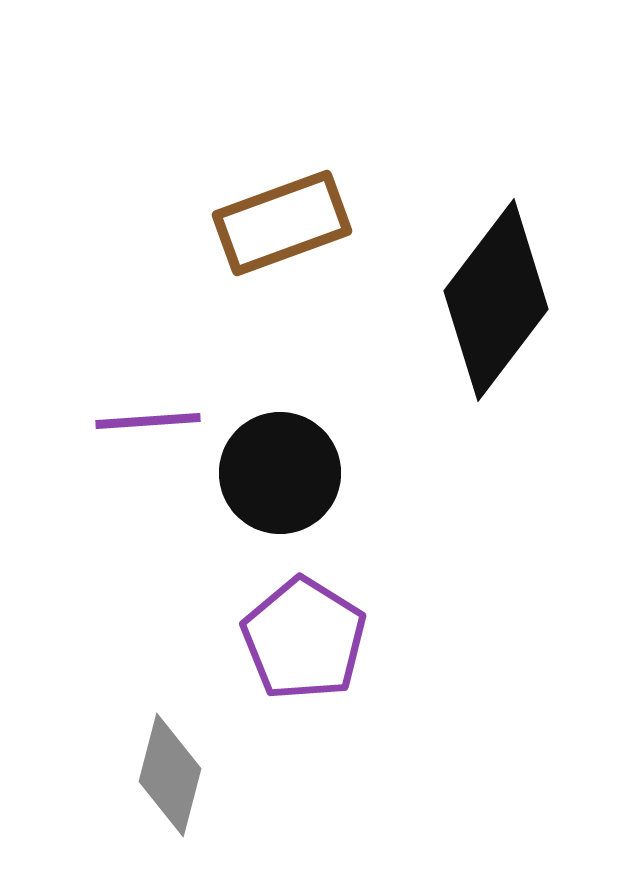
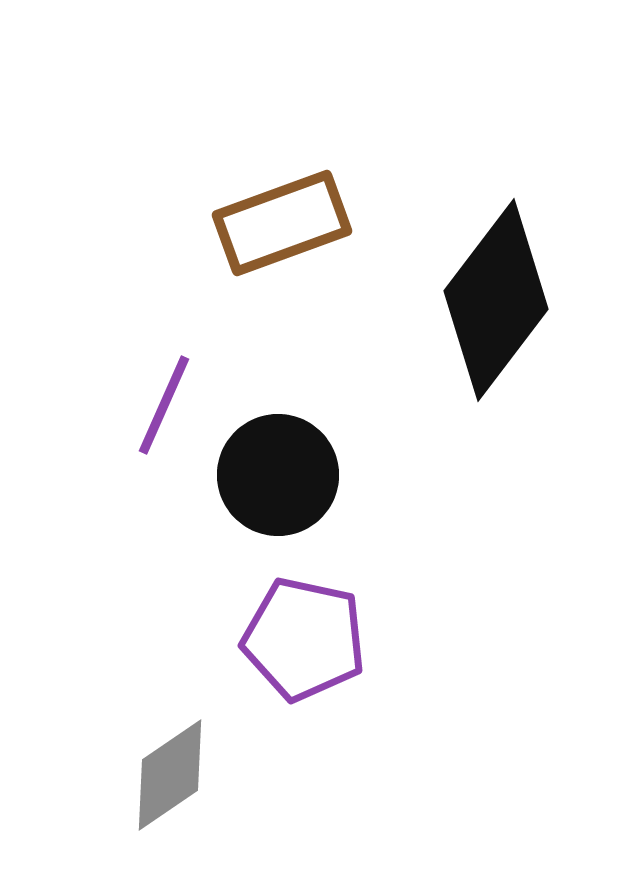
purple line: moved 16 px right, 16 px up; rotated 62 degrees counterclockwise
black circle: moved 2 px left, 2 px down
purple pentagon: rotated 20 degrees counterclockwise
gray diamond: rotated 41 degrees clockwise
